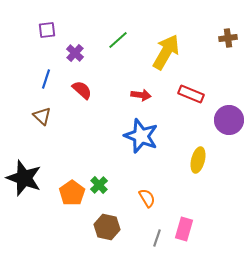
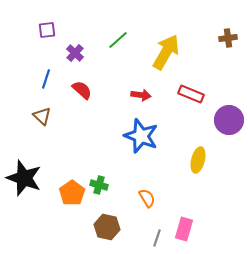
green cross: rotated 30 degrees counterclockwise
